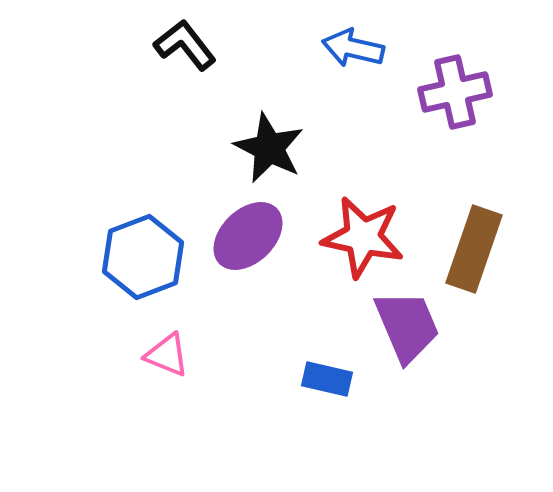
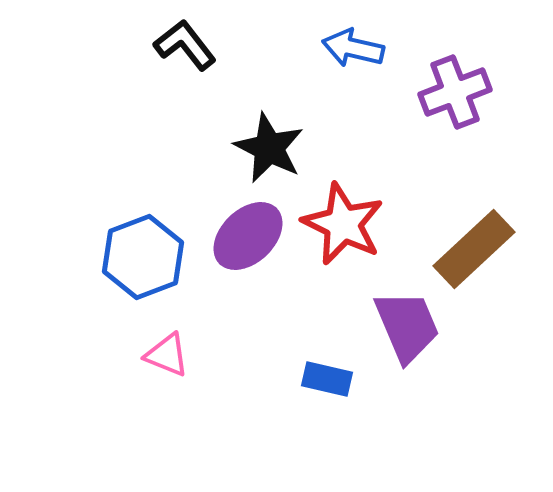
purple cross: rotated 8 degrees counterclockwise
red star: moved 20 px left, 13 px up; rotated 14 degrees clockwise
brown rectangle: rotated 28 degrees clockwise
